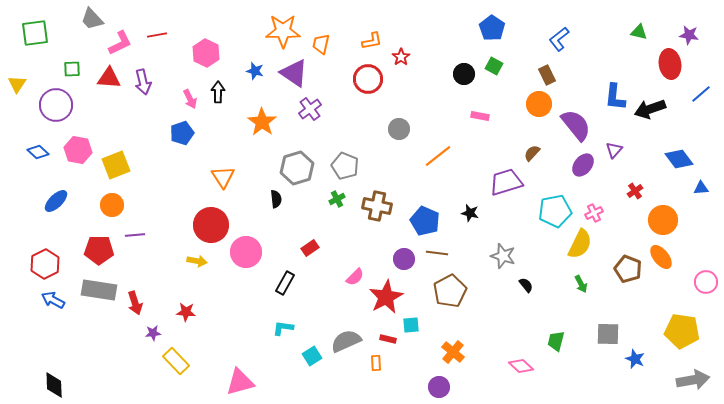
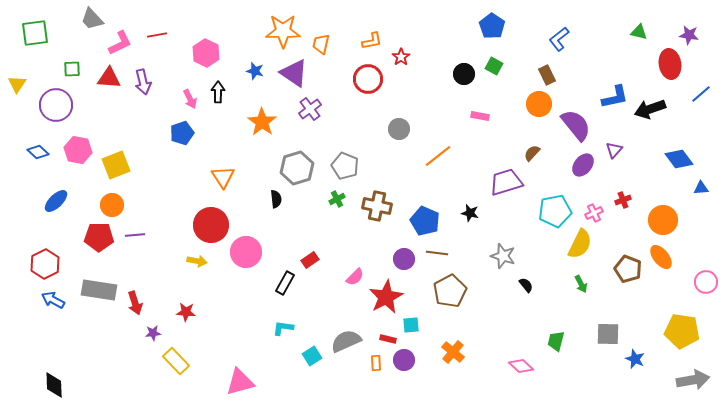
blue pentagon at (492, 28): moved 2 px up
blue L-shape at (615, 97): rotated 108 degrees counterclockwise
red cross at (635, 191): moved 12 px left, 9 px down; rotated 14 degrees clockwise
red rectangle at (310, 248): moved 12 px down
red pentagon at (99, 250): moved 13 px up
purple circle at (439, 387): moved 35 px left, 27 px up
